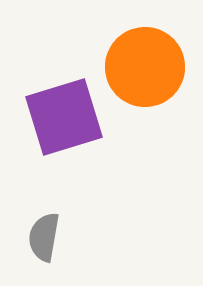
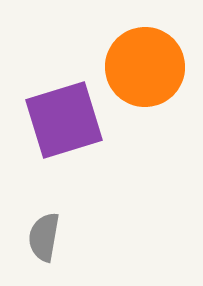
purple square: moved 3 px down
